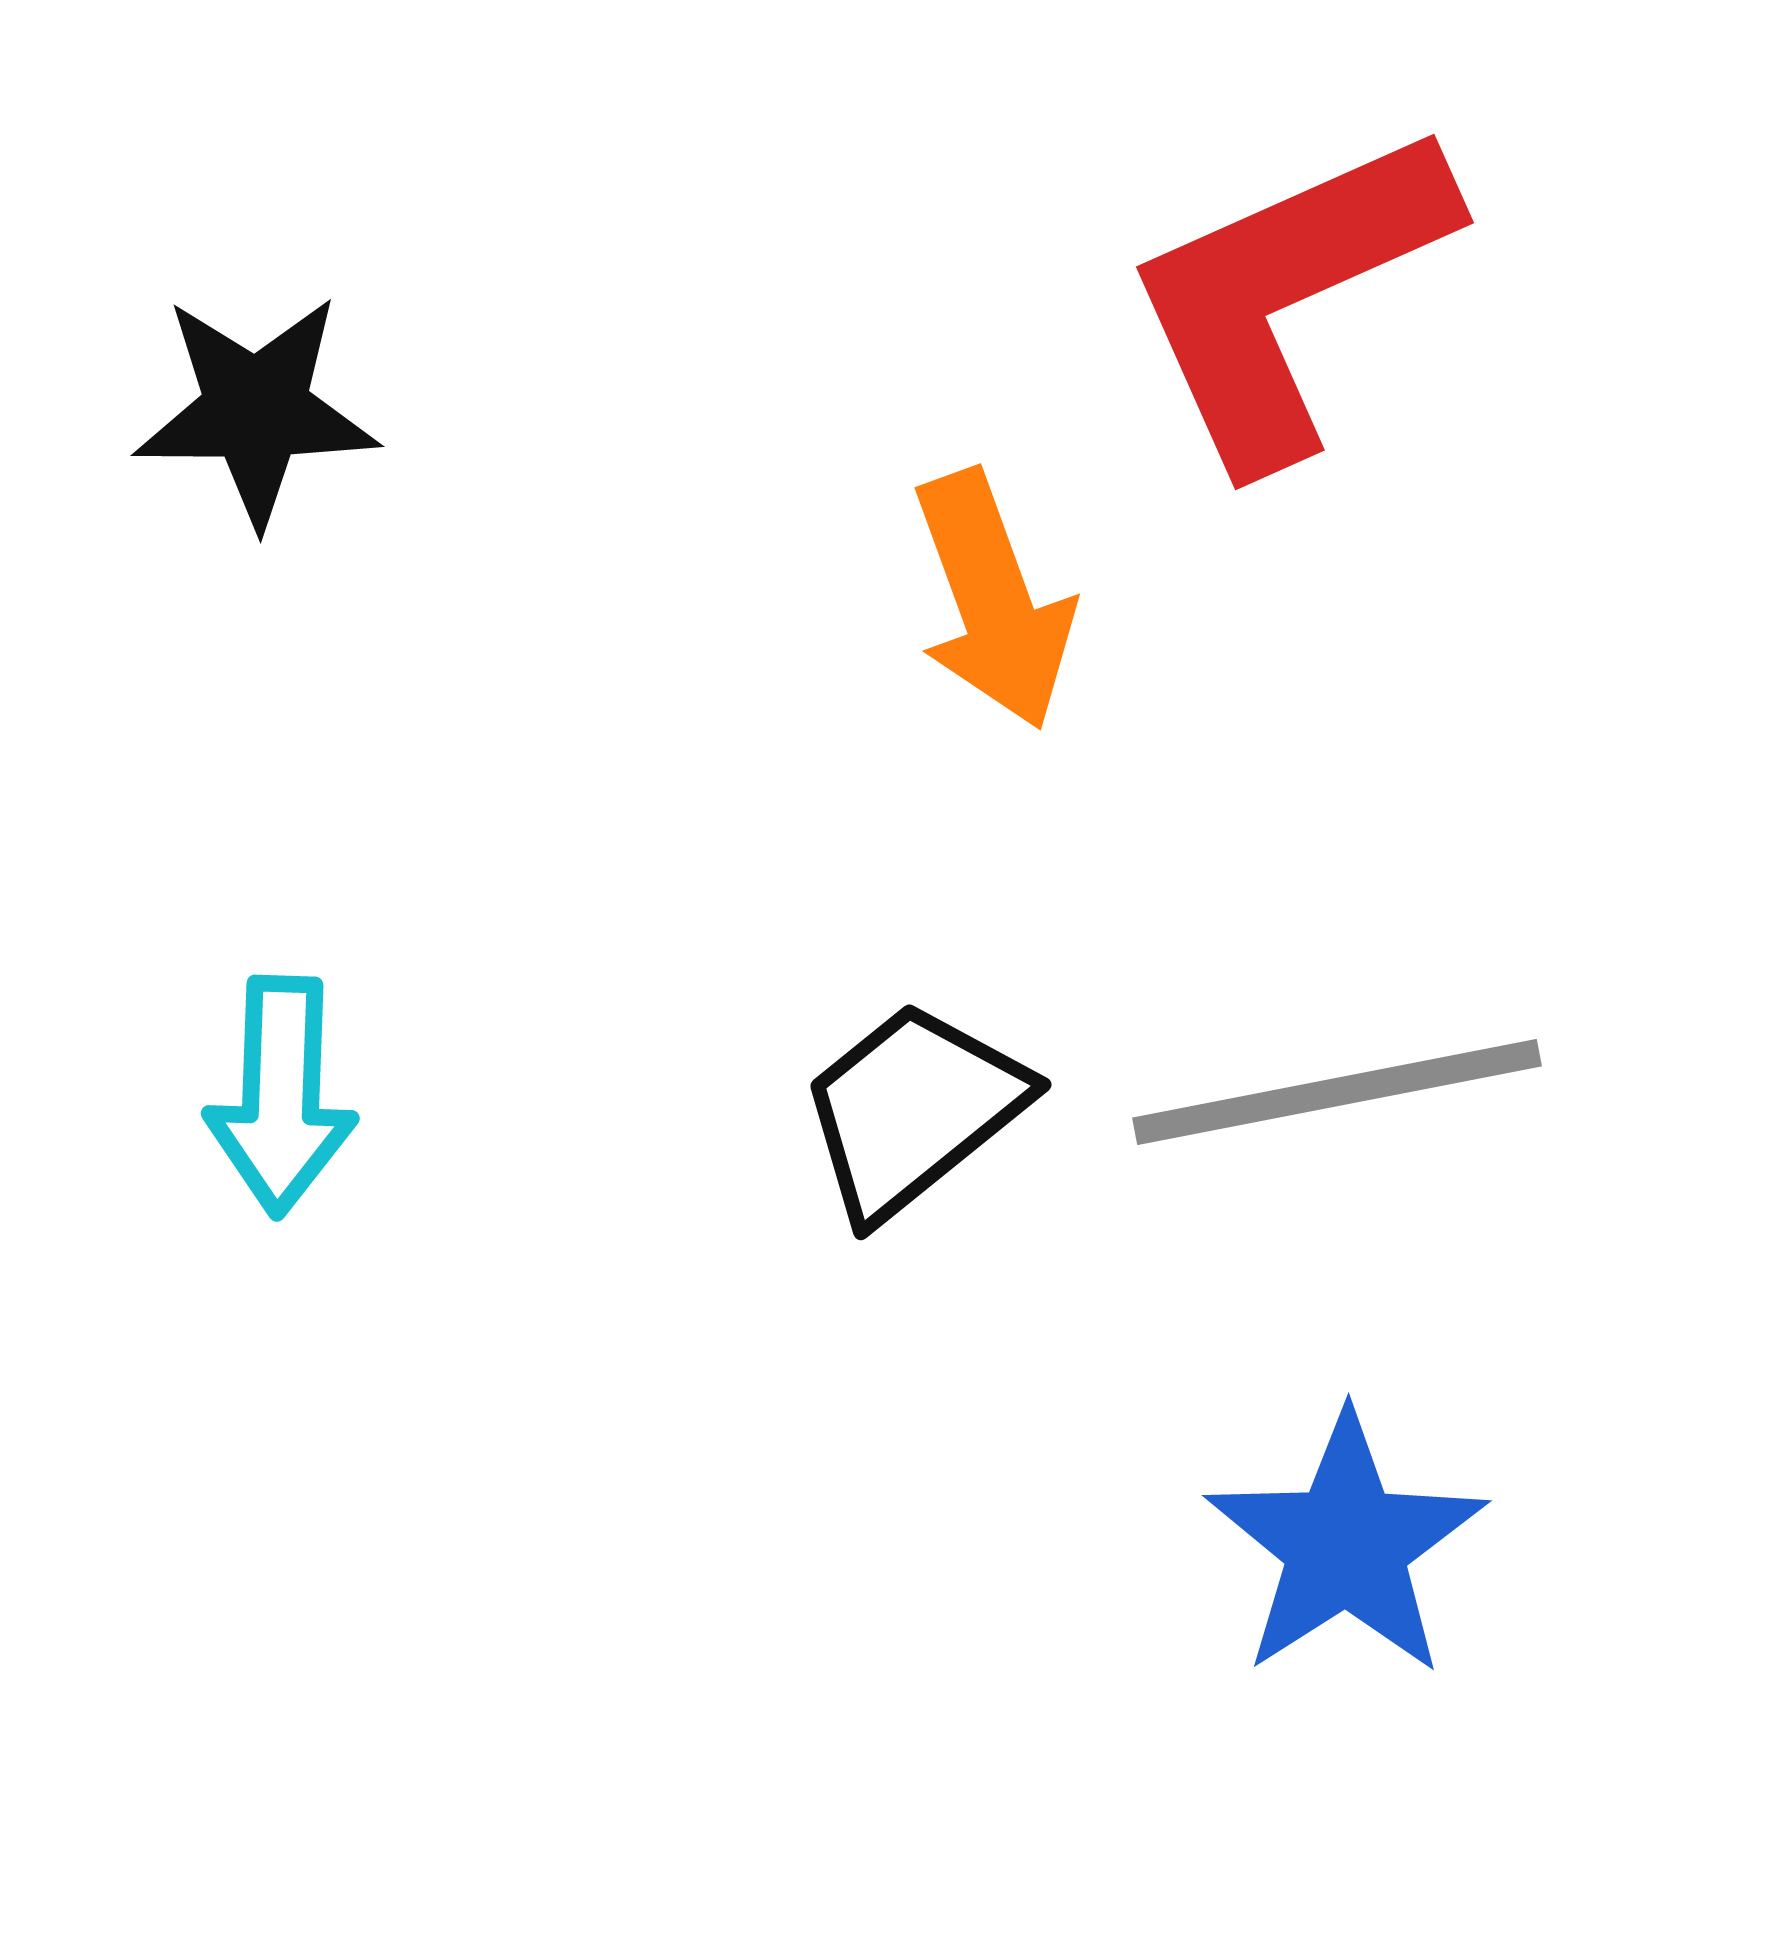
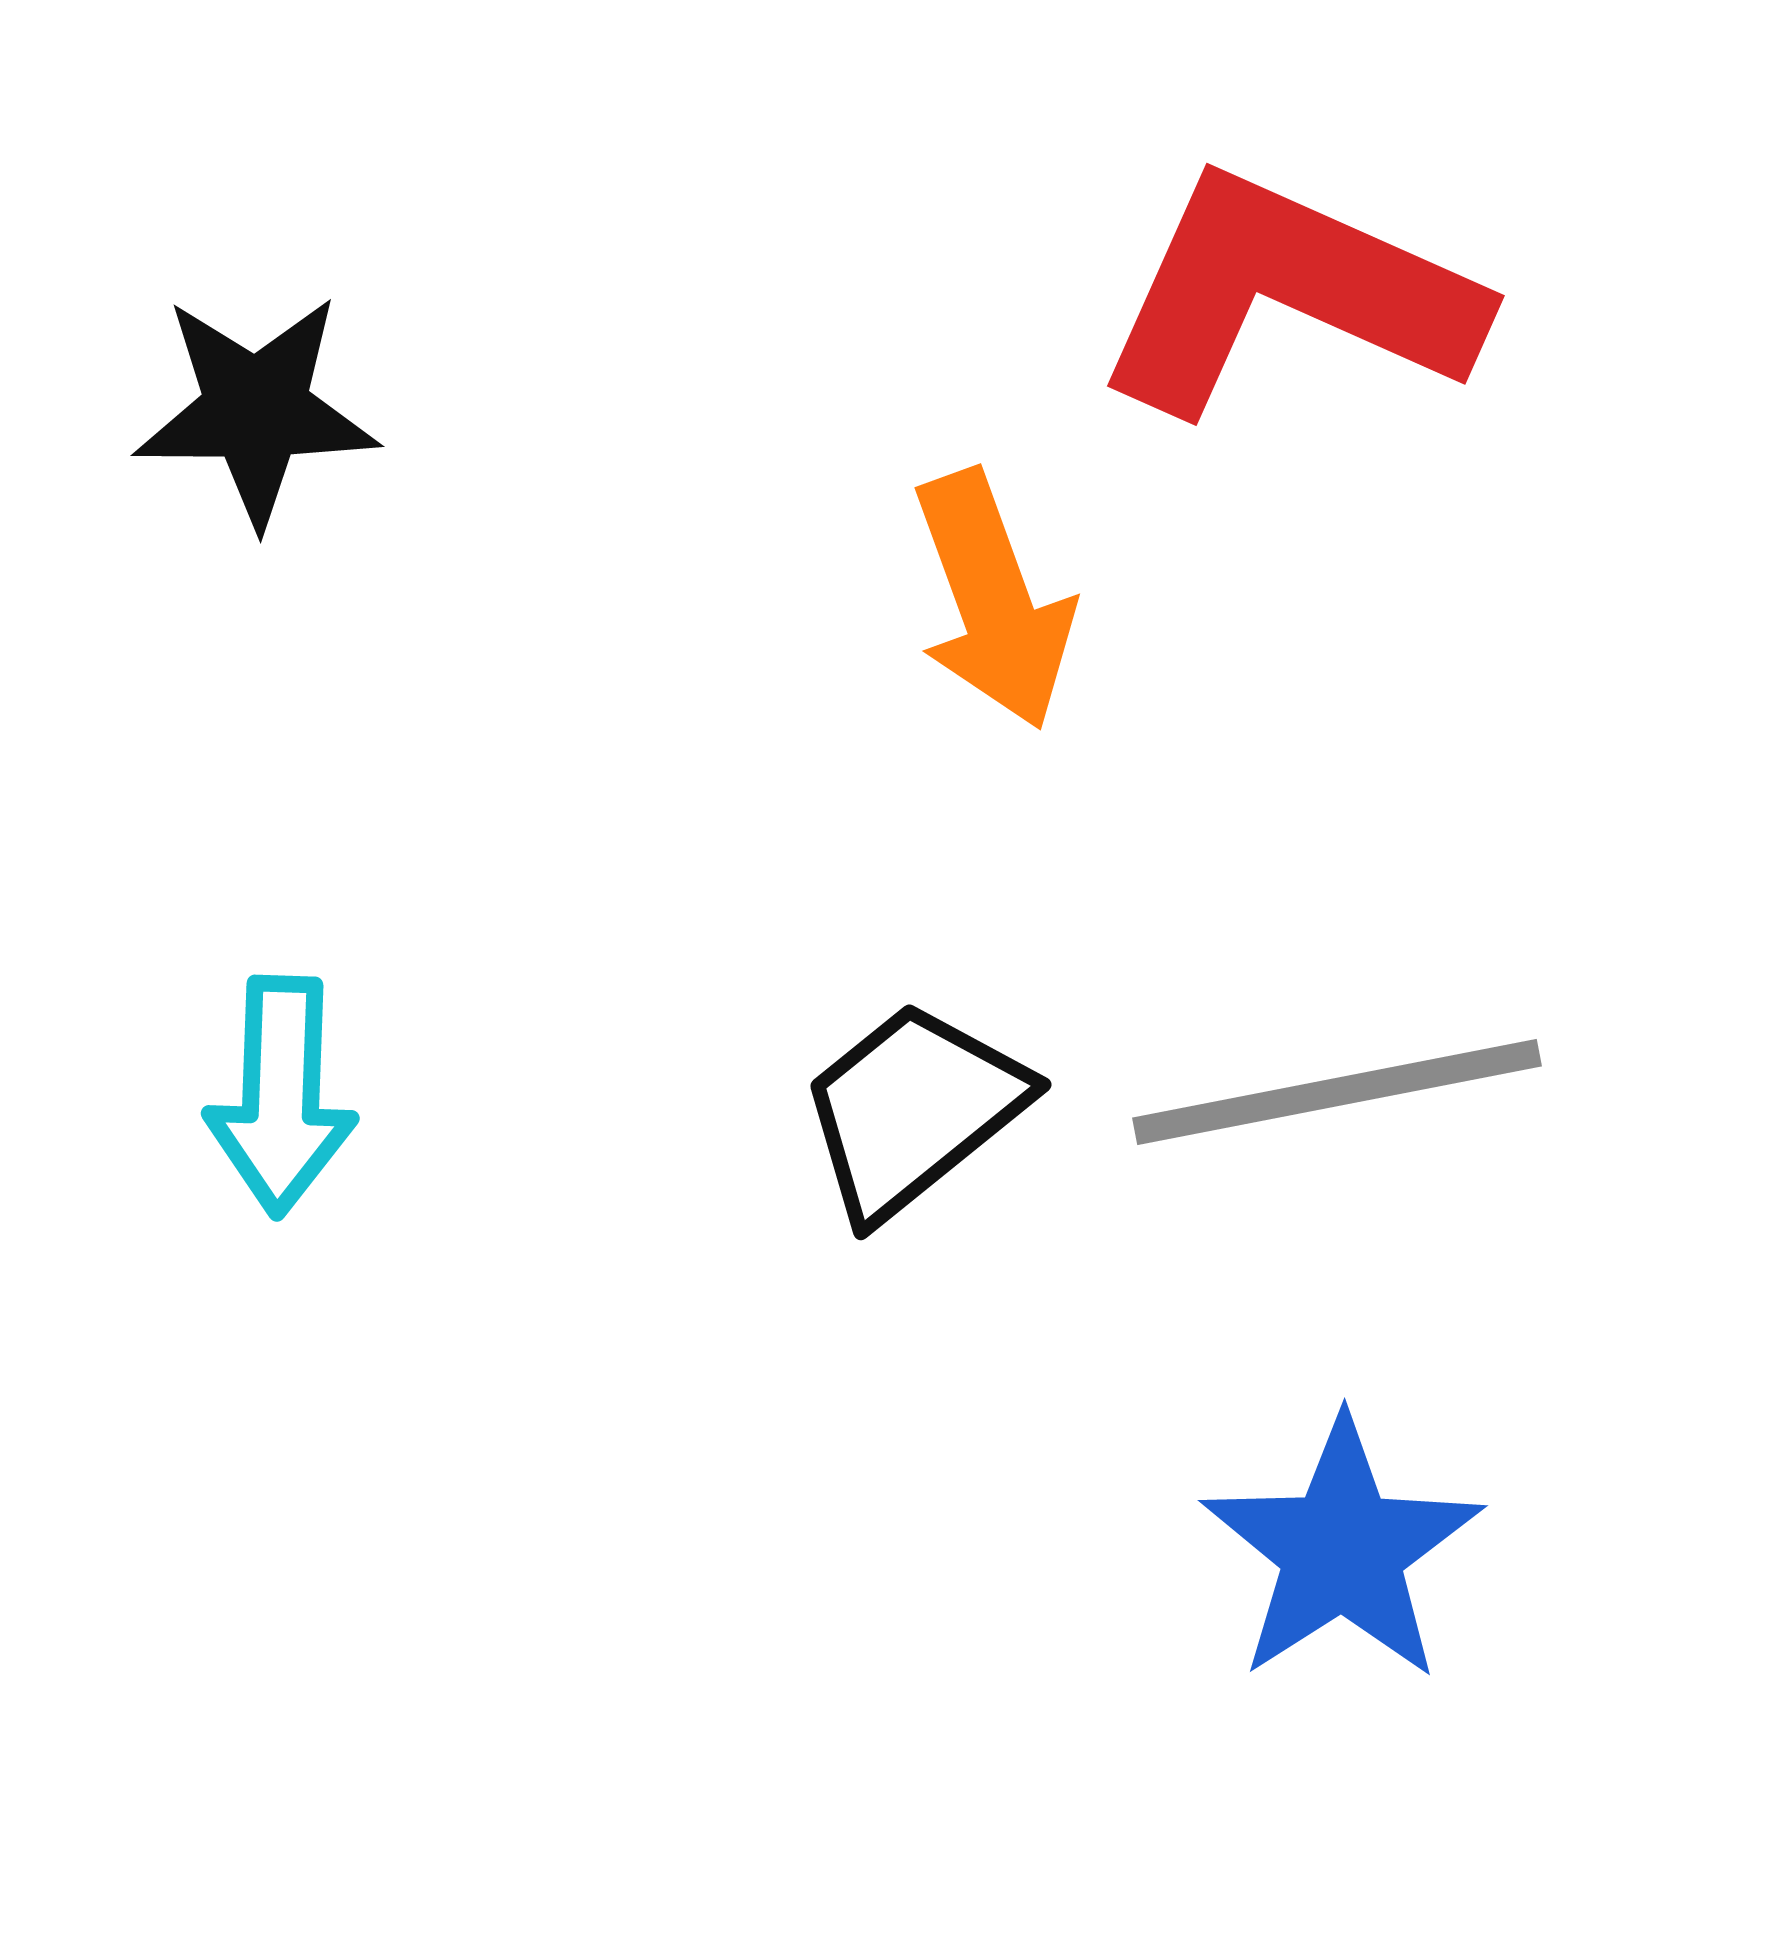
red L-shape: rotated 48 degrees clockwise
blue star: moved 4 px left, 5 px down
